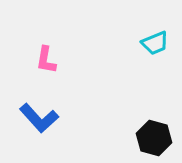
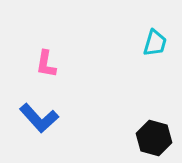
cyan trapezoid: rotated 52 degrees counterclockwise
pink L-shape: moved 4 px down
